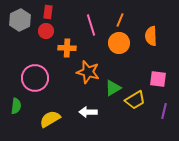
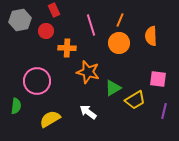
red rectangle: moved 6 px right, 2 px up; rotated 32 degrees counterclockwise
gray hexagon: rotated 15 degrees clockwise
pink circle: moved 2 px right, 3 px down
white arrow: rotated 36 degrees clockwise
